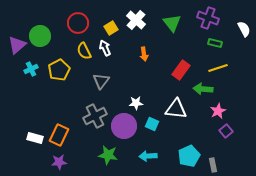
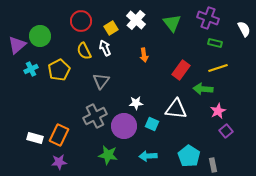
red circle: moved 3 px right, 2 px up
orange arrow: moved 1 px down
cyan pentagon: rotated 15 degrees counterclockwise
